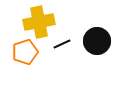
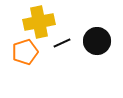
black line: moved 1 px up
